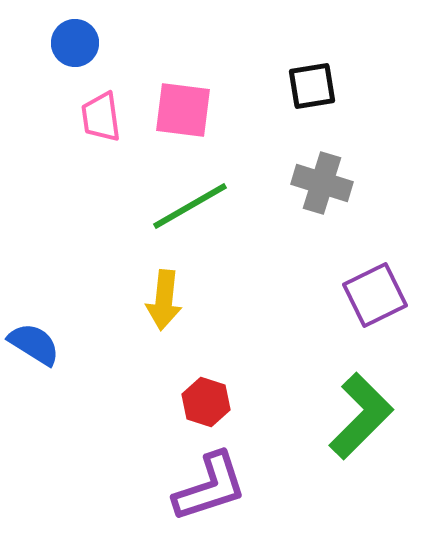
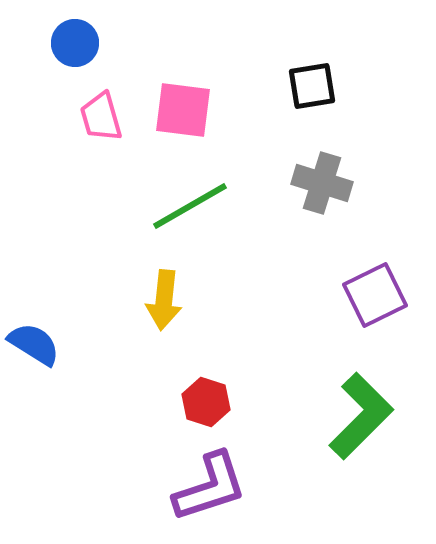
pink trapezoid: rotated 8 degrees counterclockwise
